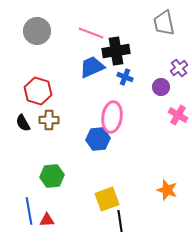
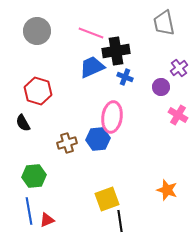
brown cross: moved 18 px right, 23 px down; rotated 18 degrees counterclockwise
green hexagon: moved 18 px left
red triangle: rotated 21 degrees counterclockwise
